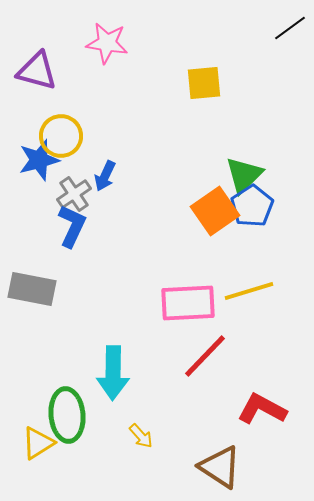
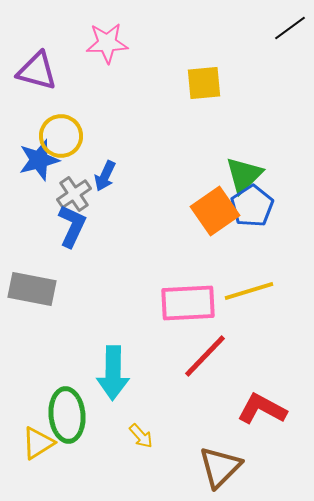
pink star: rotated 12 degrees counterclockwise
brown triangle: rotated 42 degrees clockwise
